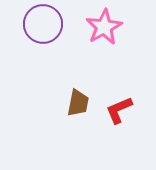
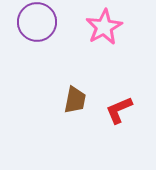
purple circle: moved 6 px left, 2 px up
brown trapezoid: moved 3 px left, 3 px up
